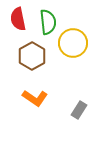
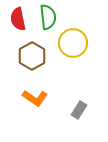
green semicircle: moved 5 px up
